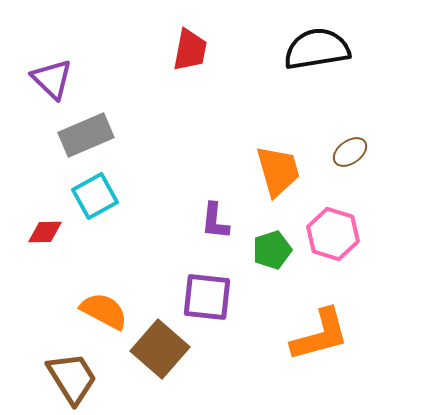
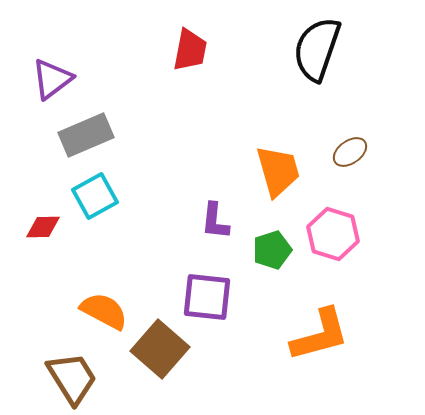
black semicircle: rotated 62 degrees counterclockwise
purple triangle: rotated 39 degrees clockwise
red diamond: moved 2 px left, 5 px up
